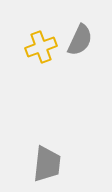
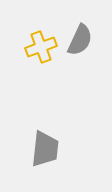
gray trapezoid: moved 2 px left, 15 px up
